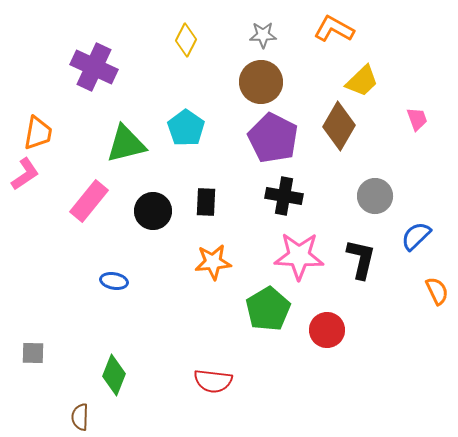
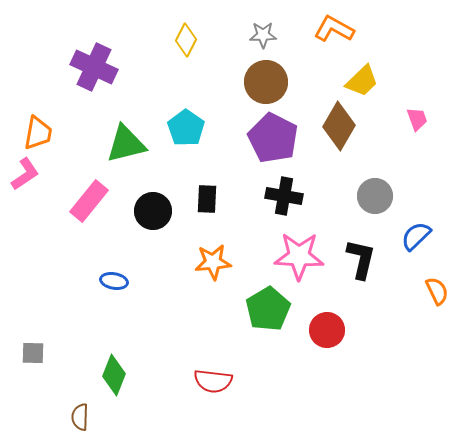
brown circle: moved 5 px right
black rectangle: moved 1 px right, 3 px up
